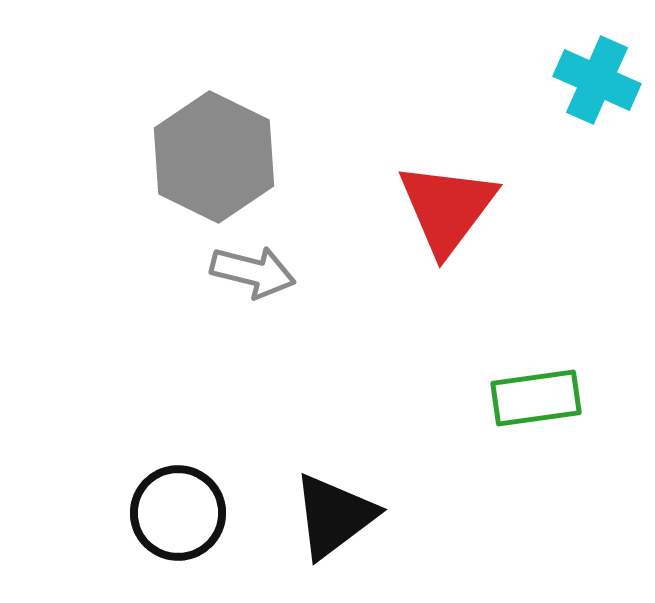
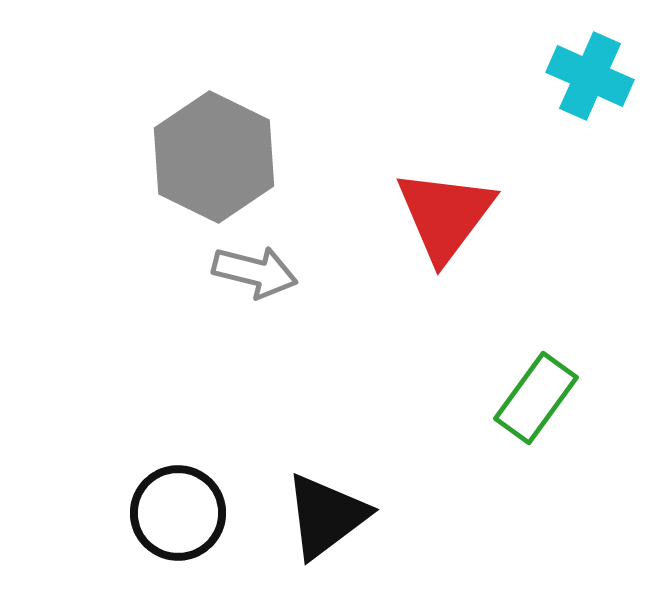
cyan cross: moved 7 px left, 4 px up
red triangle: moved 2 px left, 7 px down
gray arrow: moved 2 px right
green rectangle: rotated 46 degrees counterclockwise
black triangle: moved 8 px left
